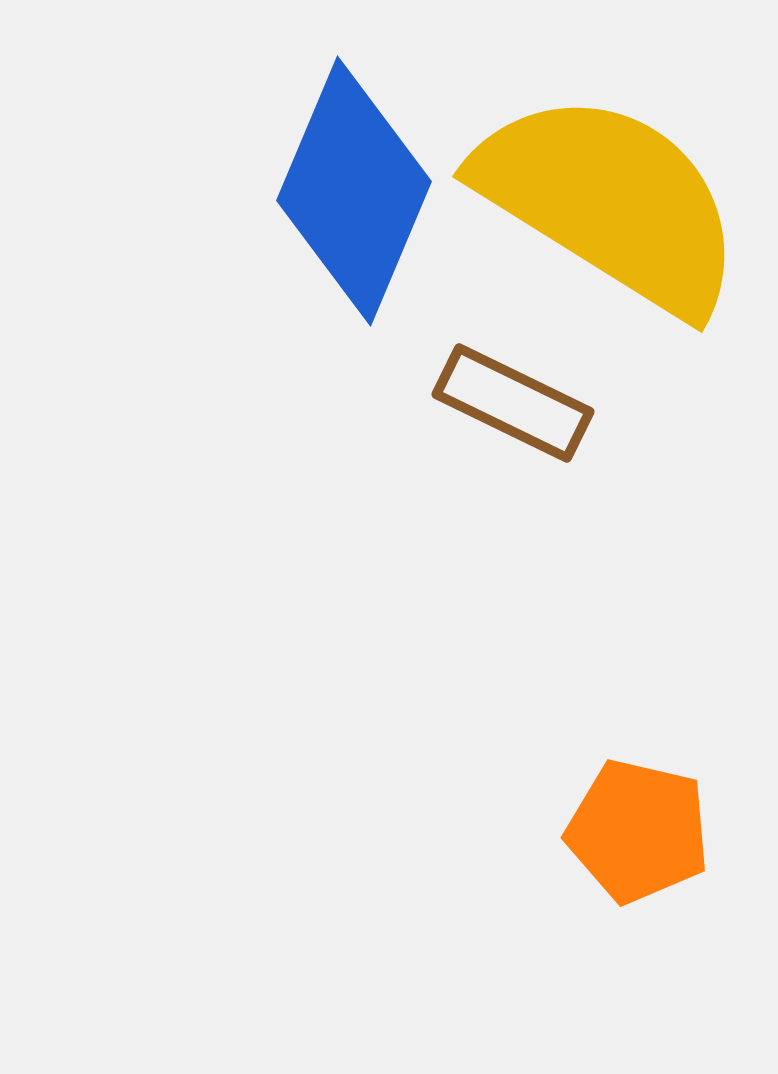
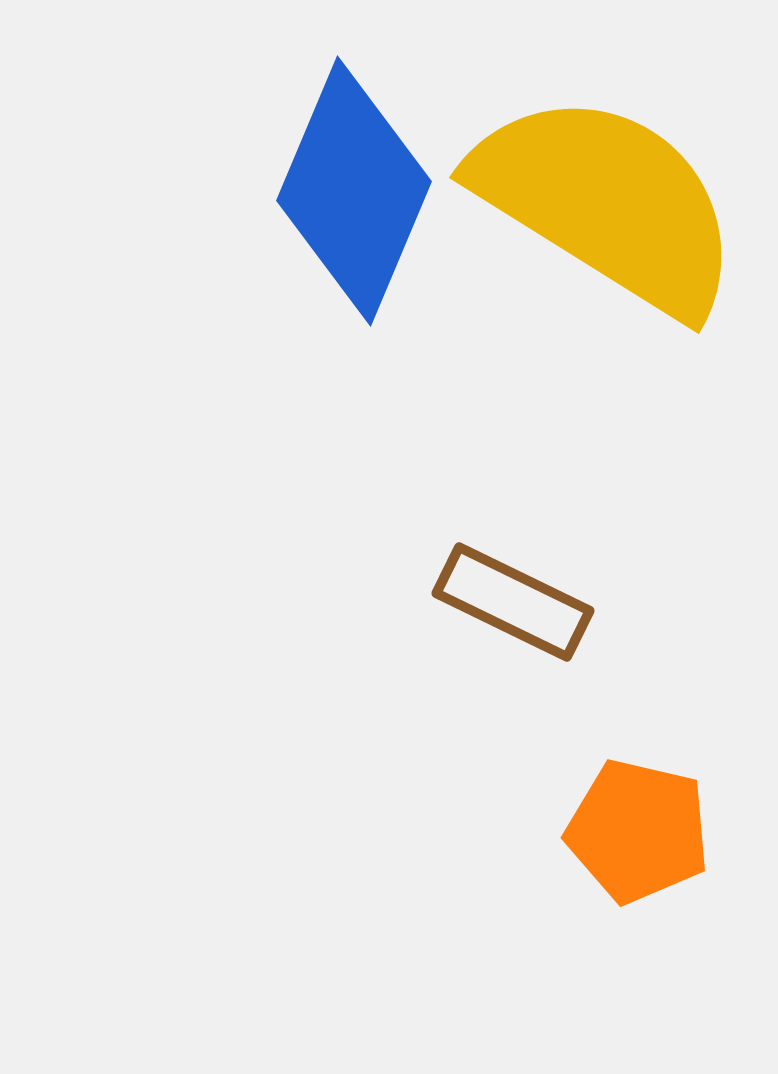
yellow semicircle: moved 3 px left, 1 px down
brown rectangle: moved 199 px down
